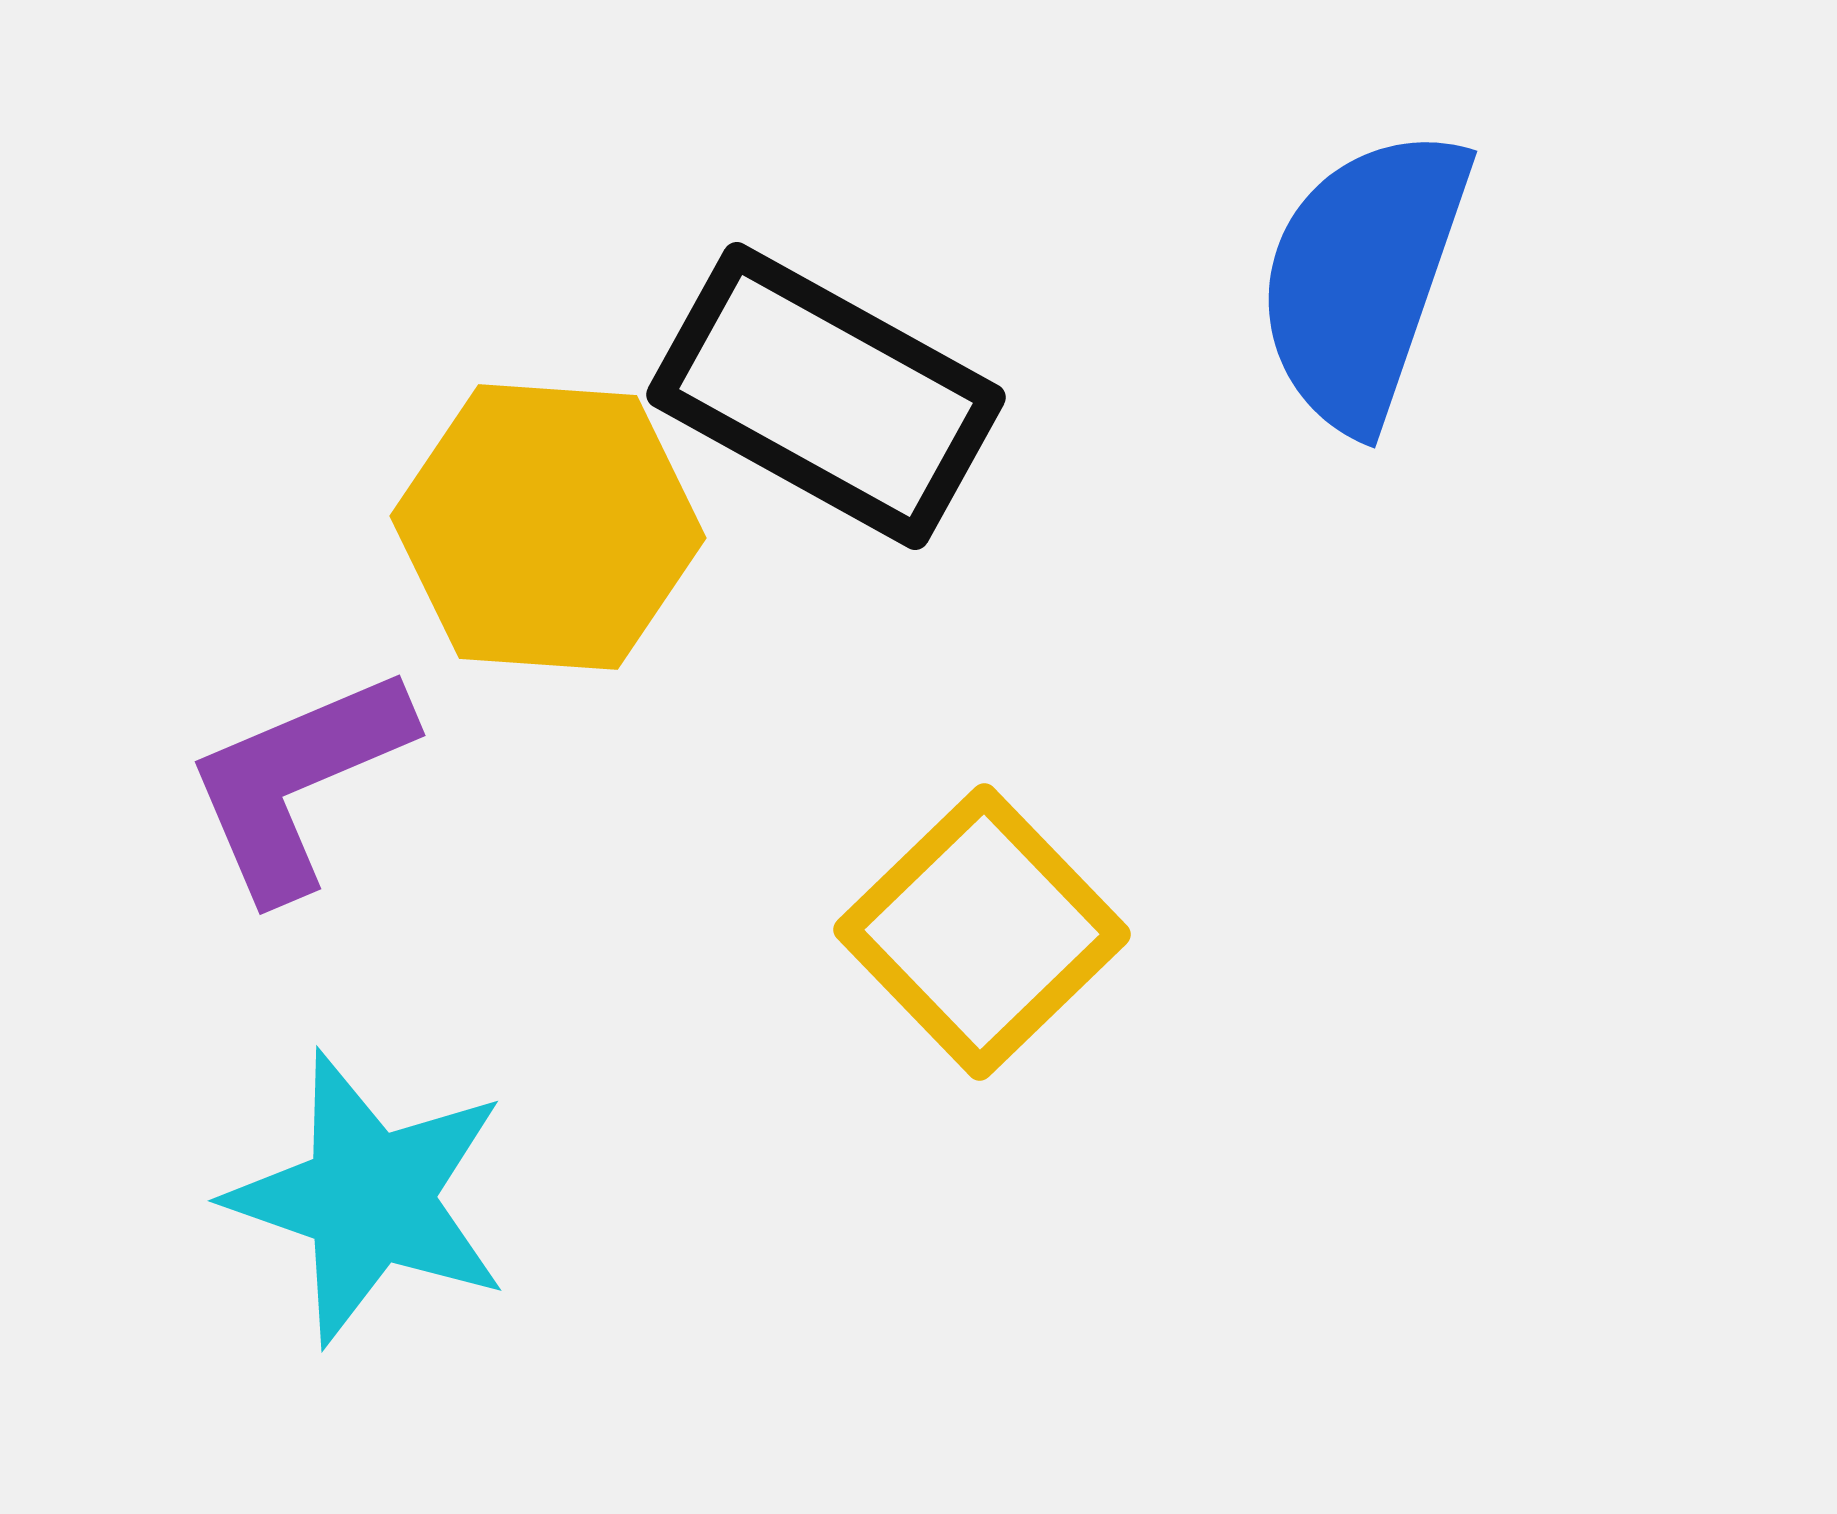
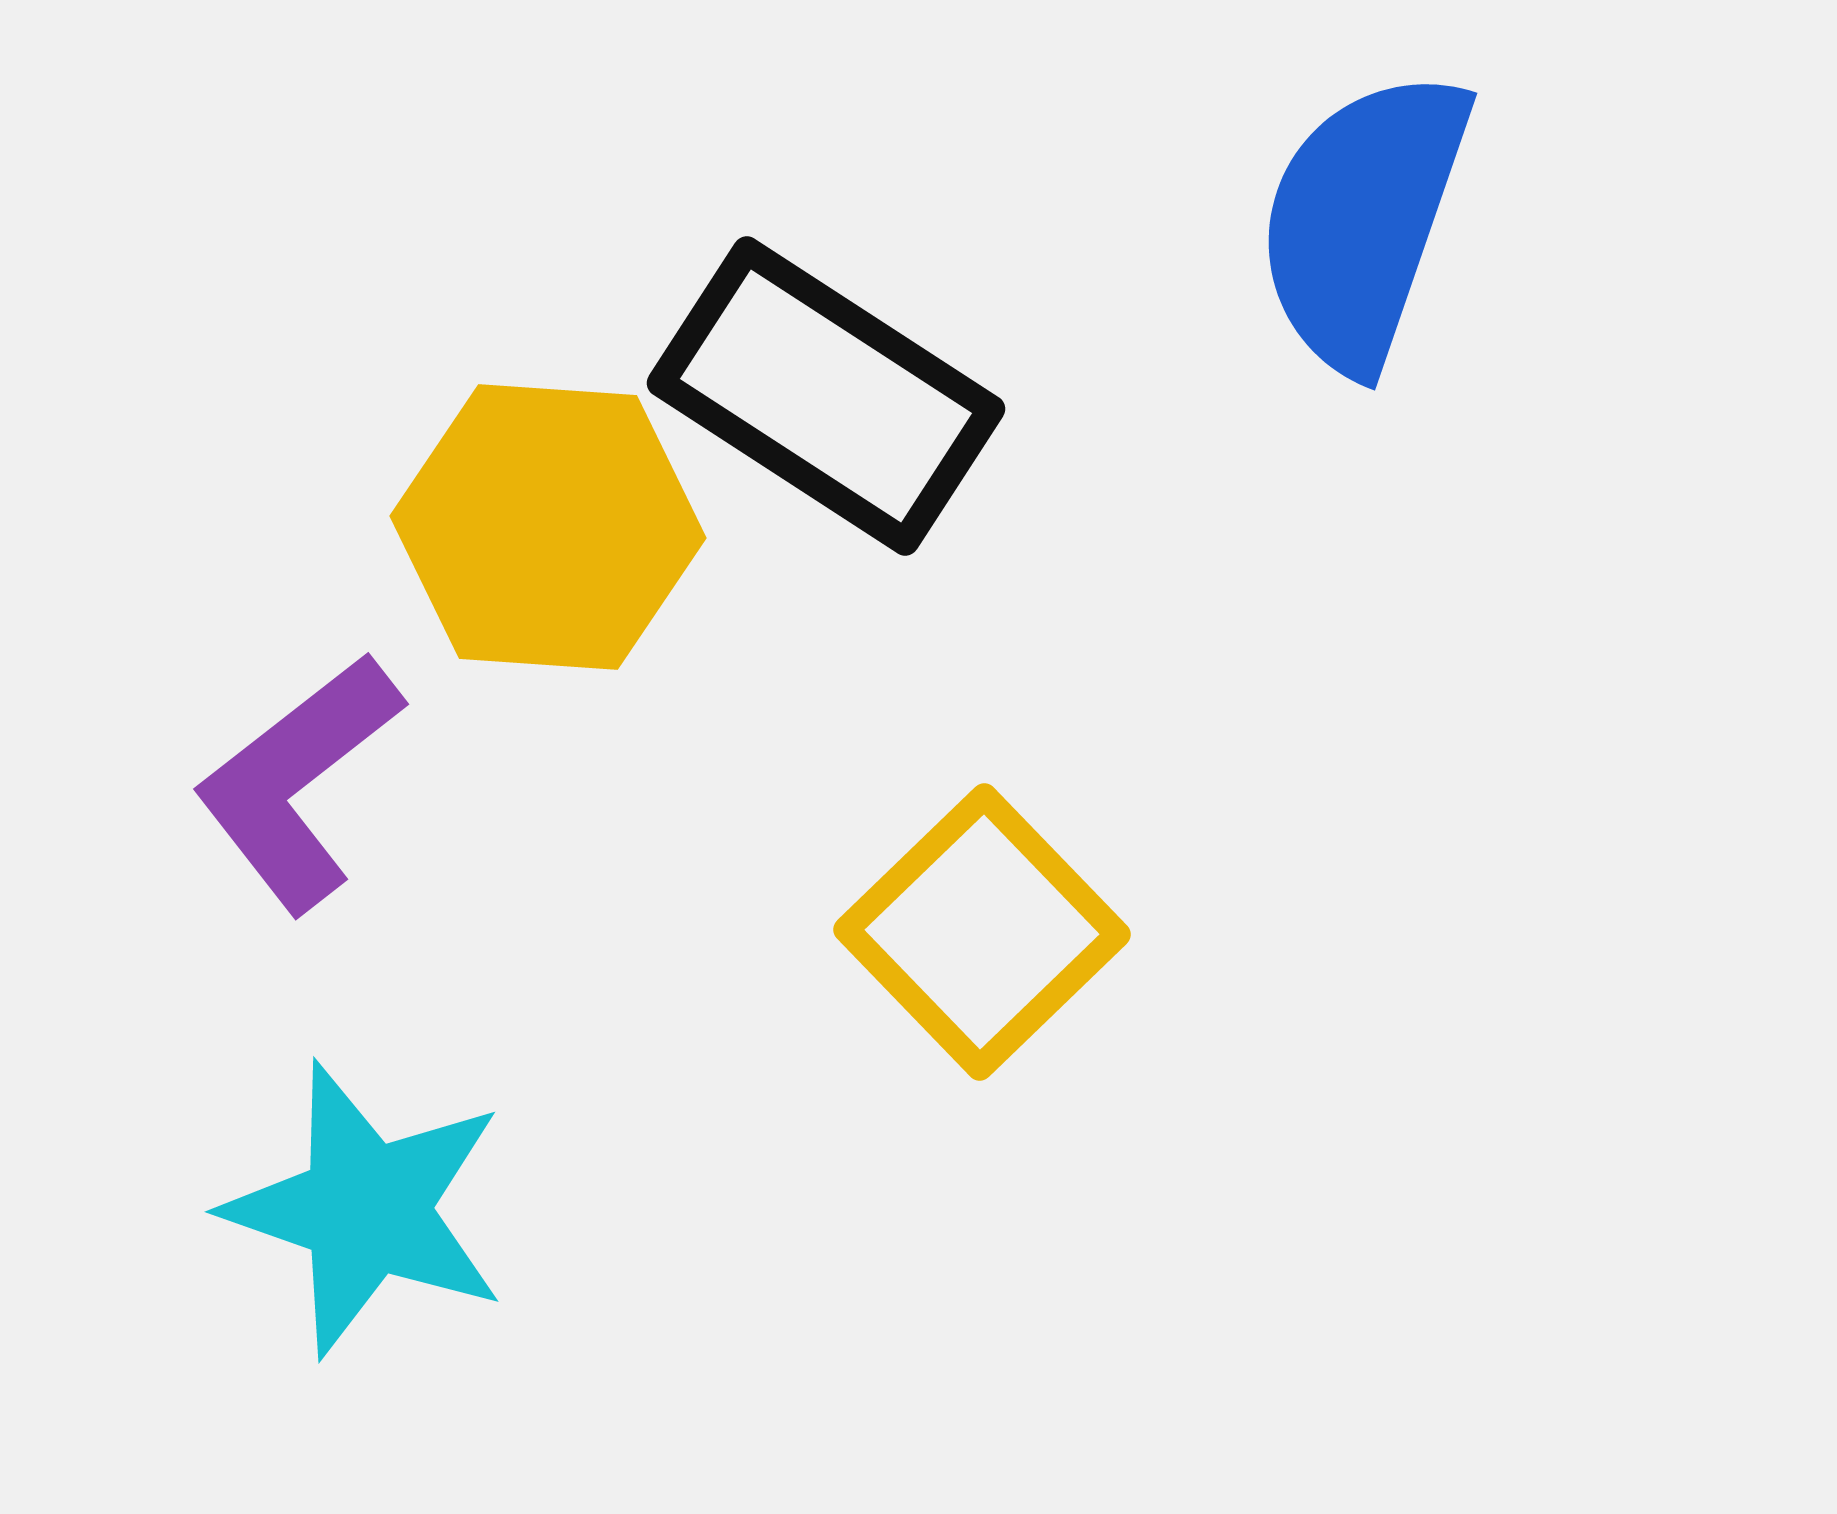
blue semicircle: moved 58 px up
black rectangle: rotated 4 degrees clockwise
purple L-shape: rotated 15 degrees counterclockwise
cyan star: moved 3 px left, 11 px down
